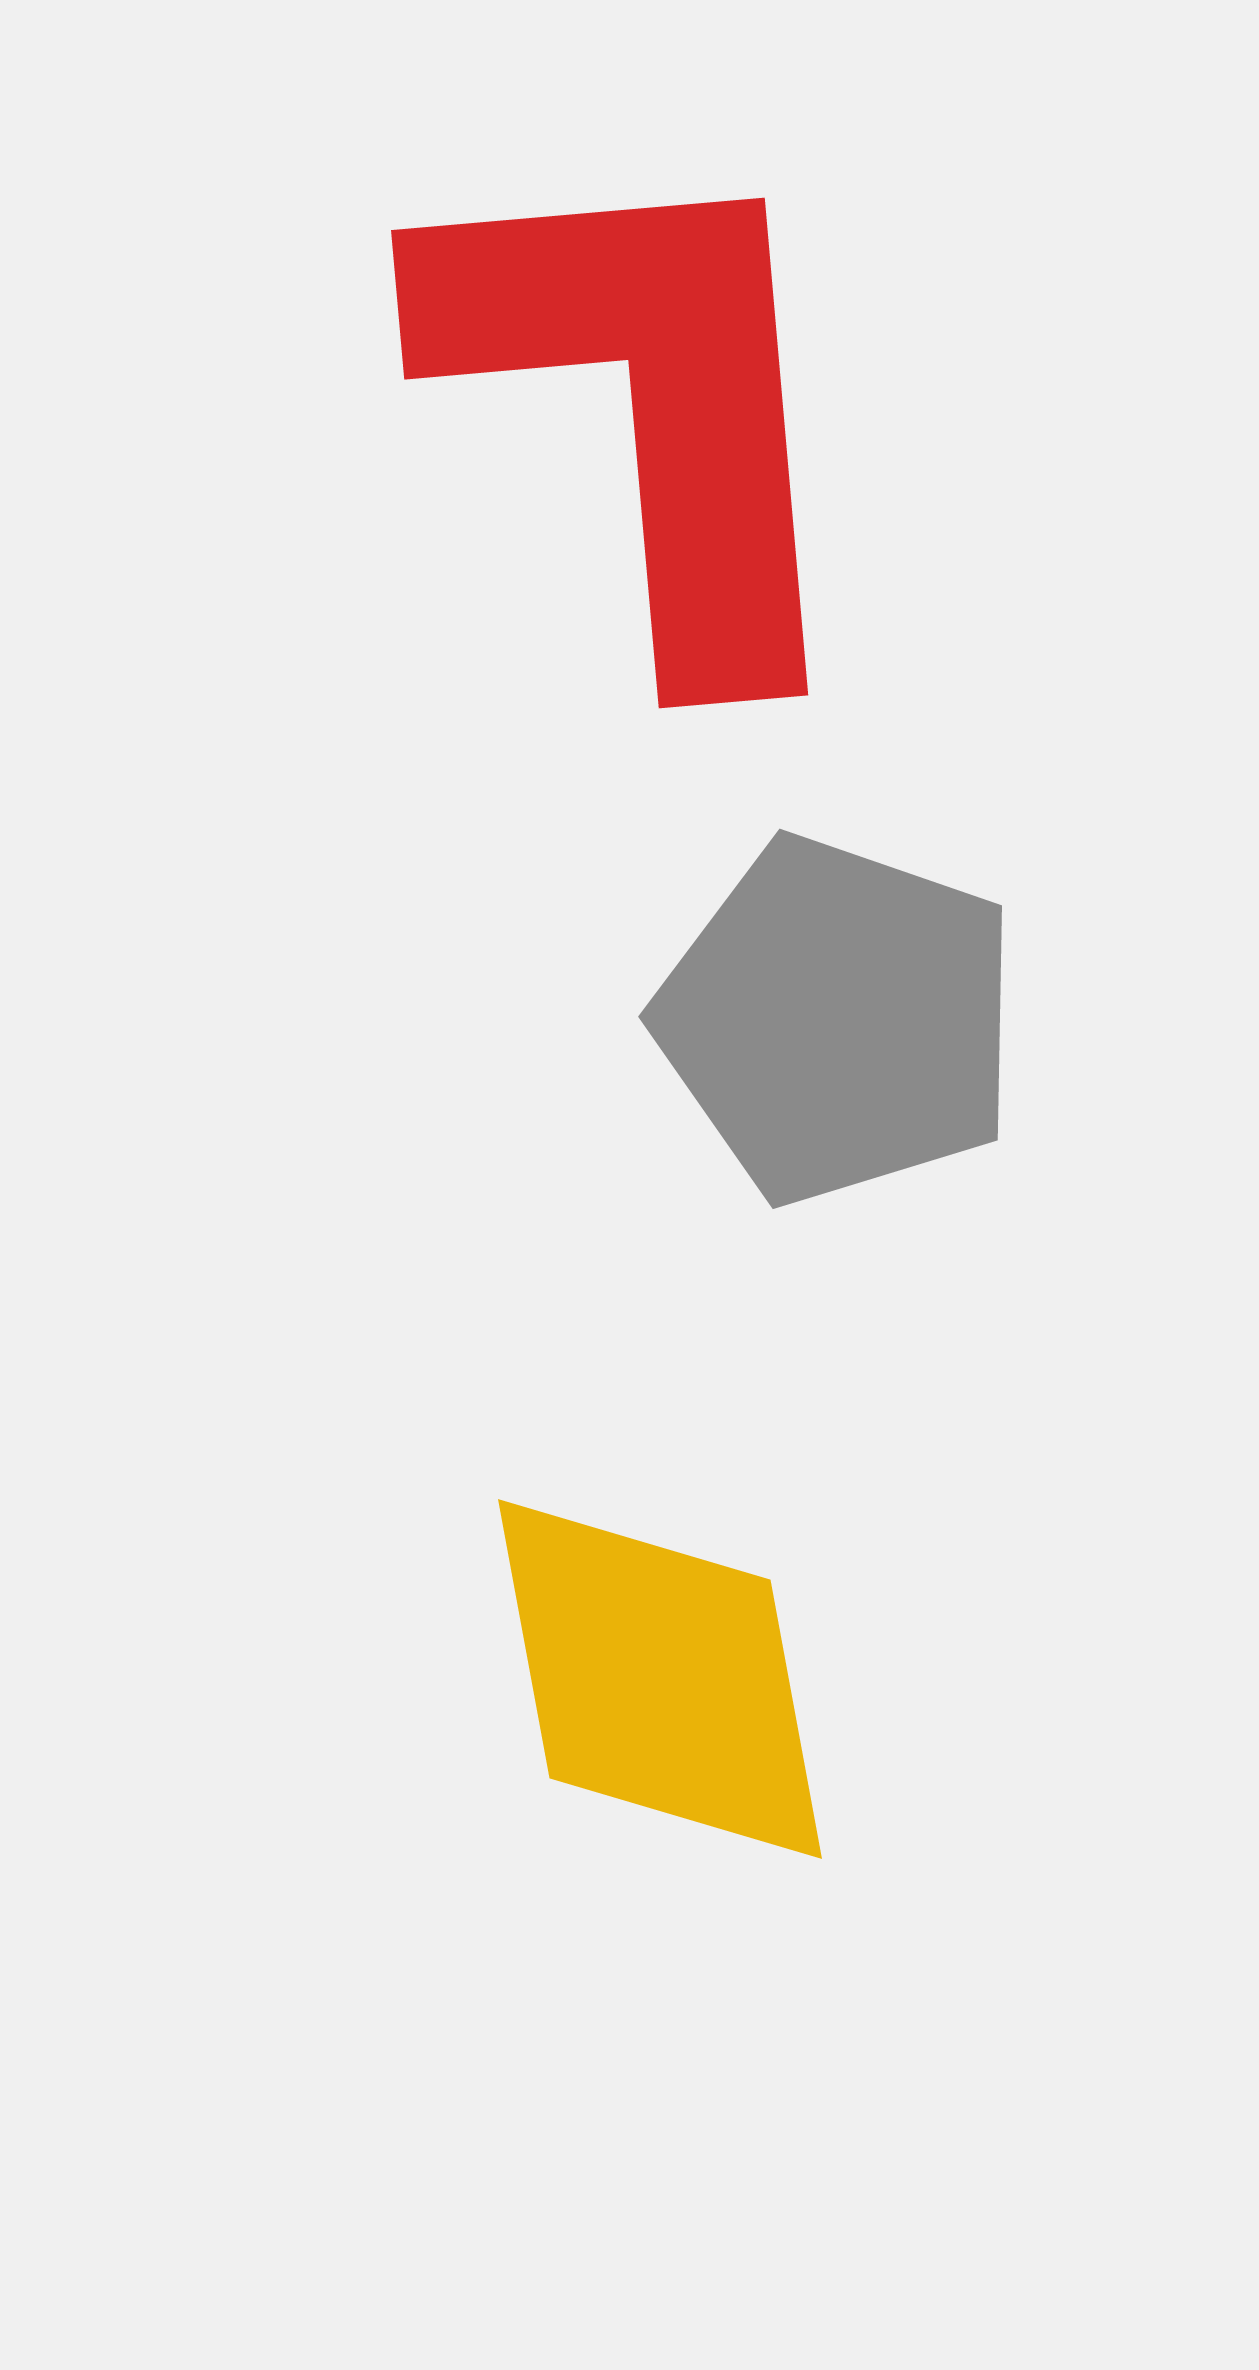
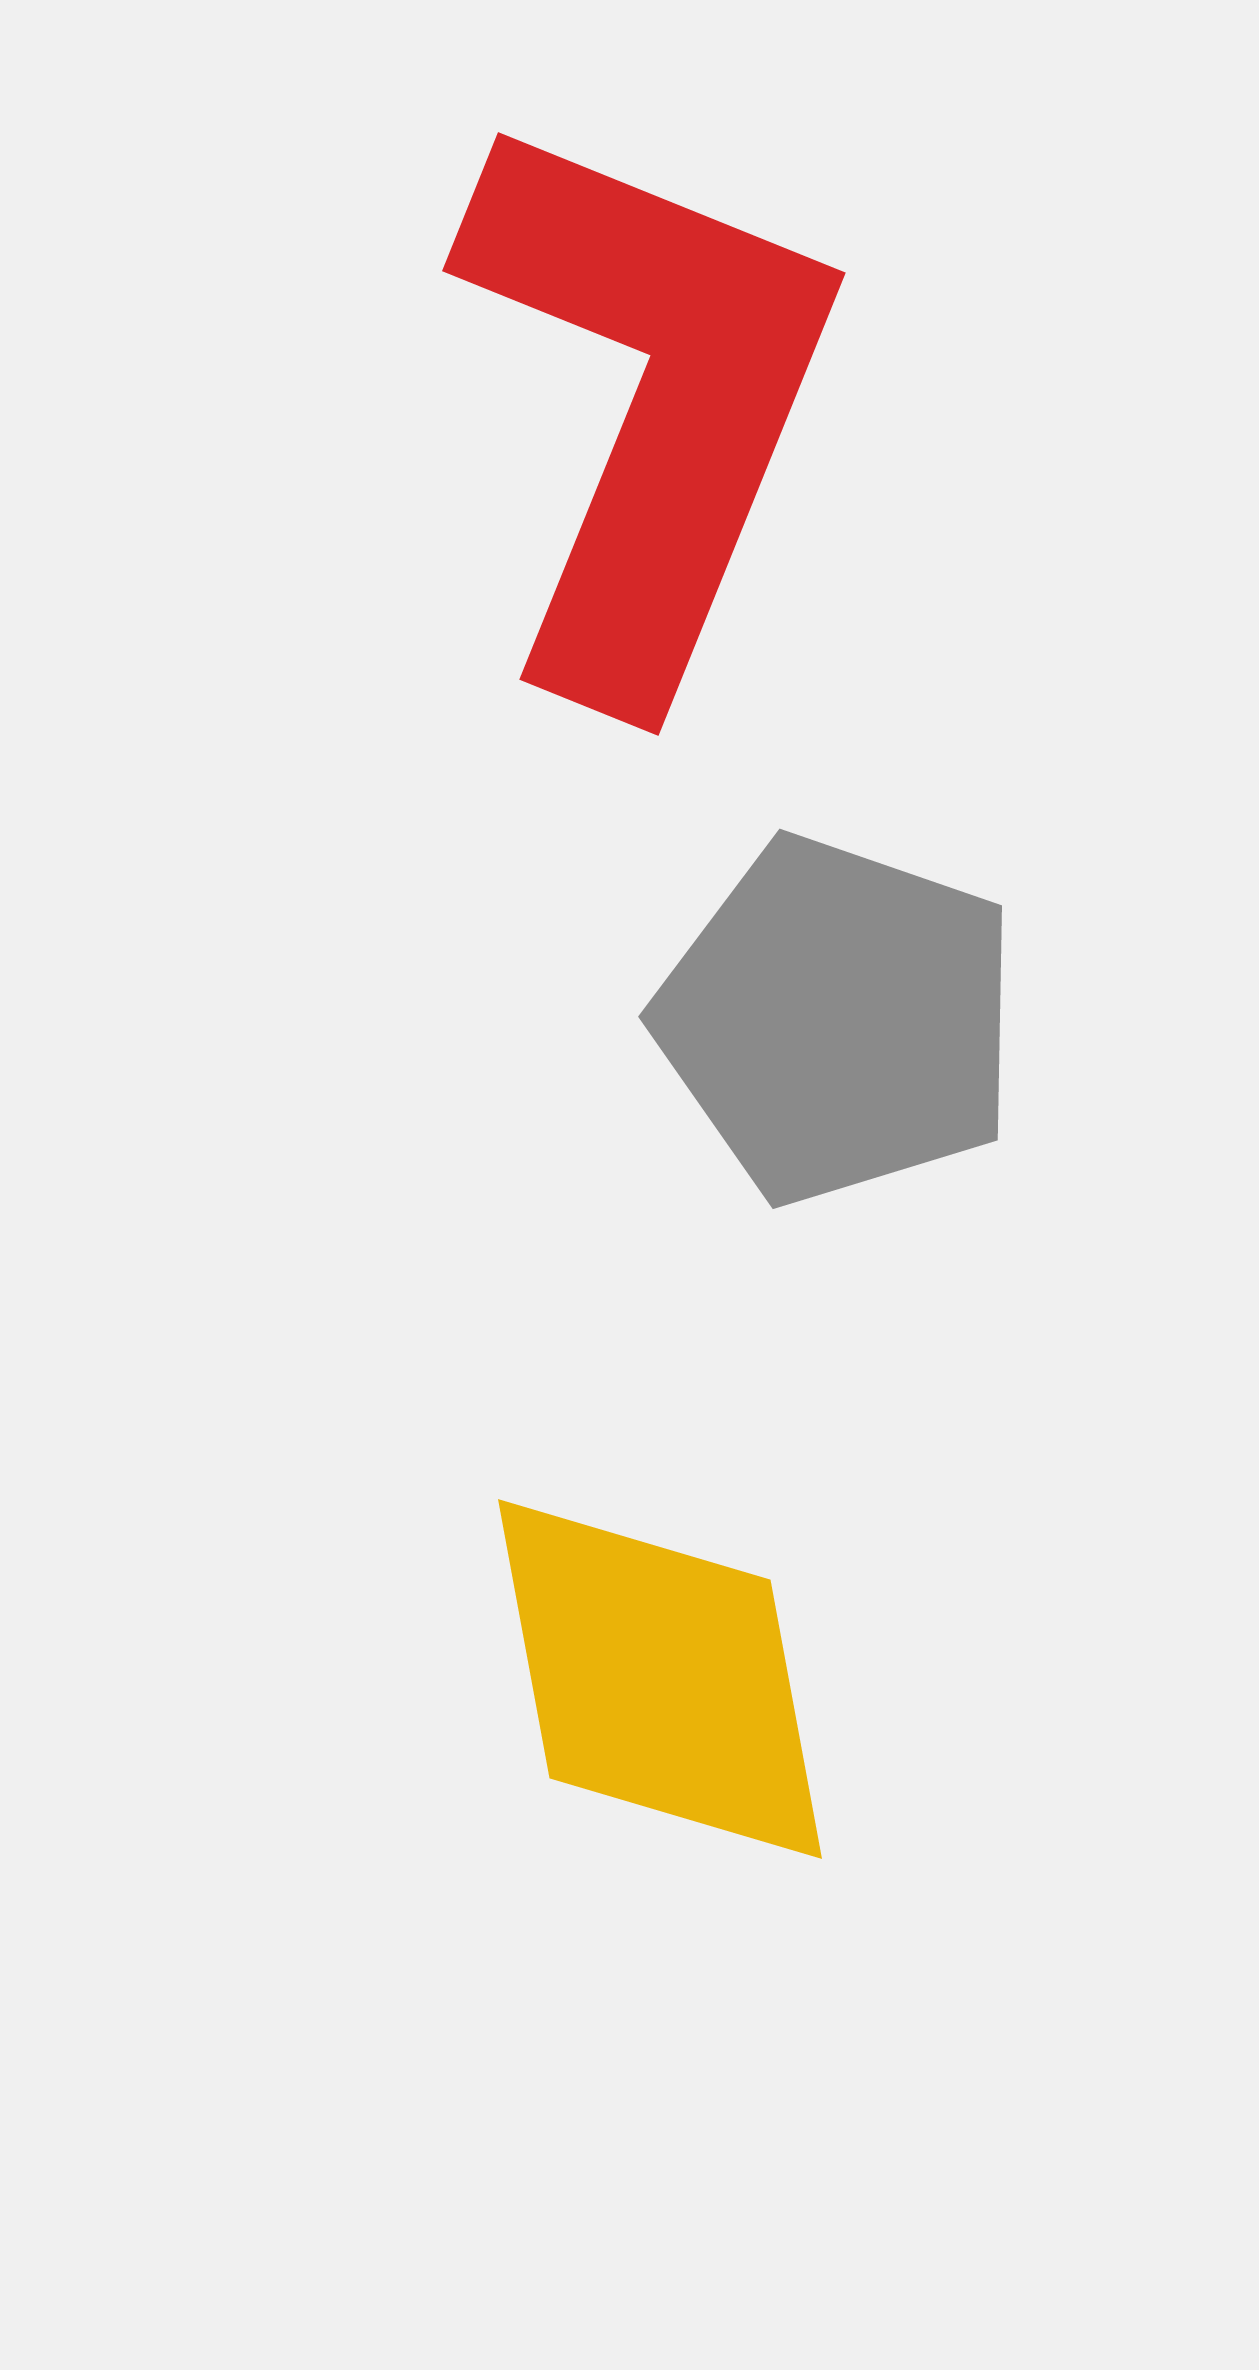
red L-shape: rotated 27 degrees clockwise
